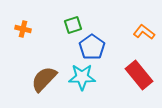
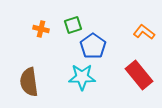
orange cross: moved 18 px right
blue pentagon: moved 1 px right, 1 px up
brown semicircle: moved 15 px left, 3 px down; rotated 52 degrees counterclockwise
